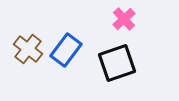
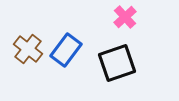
pink cross: moved 1 px right, 2 px up
